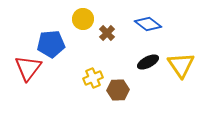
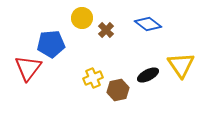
yellow circle: moved 1 px left, 1 px up
brown cross: moved 1 px left, 3 px up
black ellipse: moved 13 px down
brown hexagon: rotated 10 degrees counterclockwise
